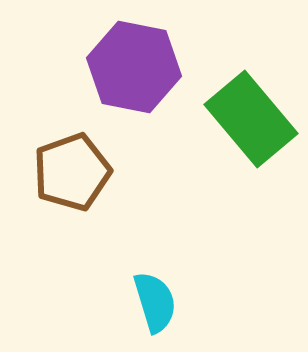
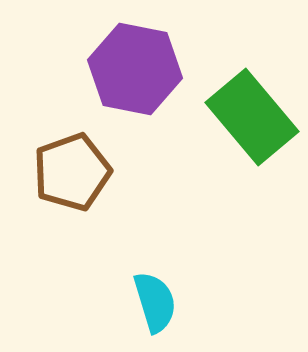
purple hexagon: moved 1 px right, 2 px down
green rectangle: moved 1 px right, 2 px up
